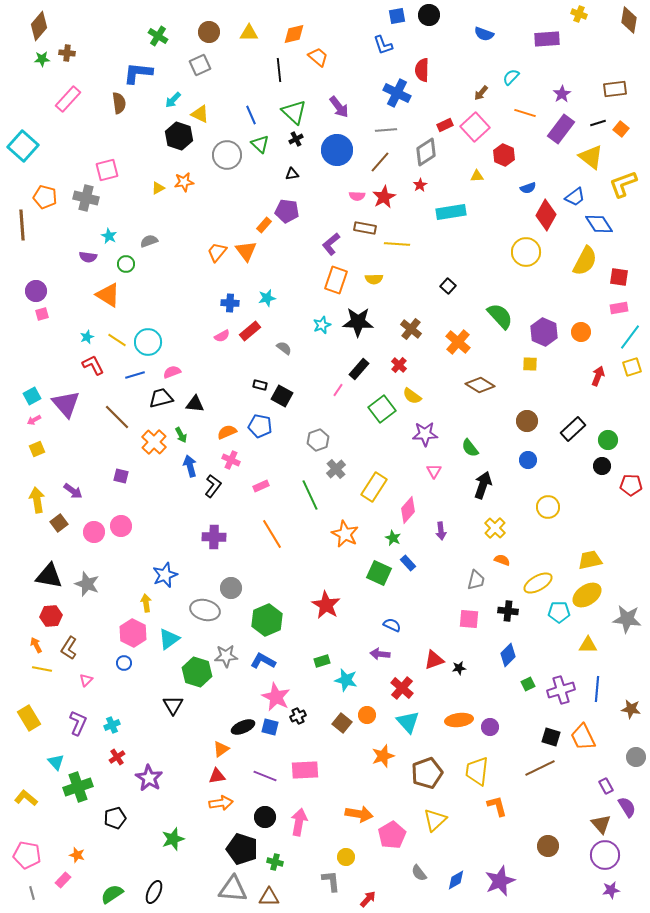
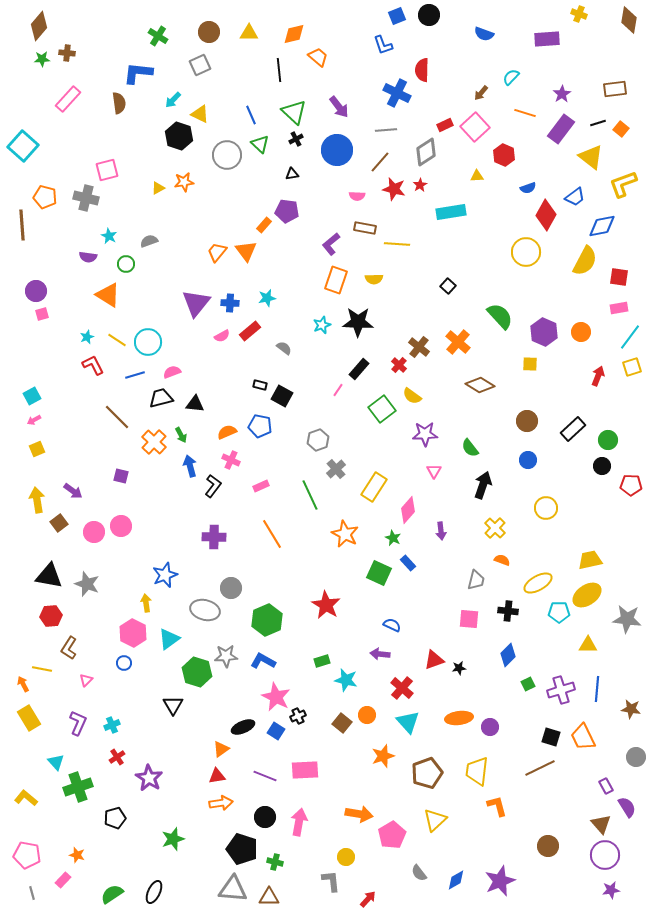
blue square at (397, 16): rotated 12 degrees counterclockwise
red star at (384, 197): moved 10 px right, 8 px up; rotated 30 degrees counterclockwise
blue diamond at (599, 224): moved 3 px right, 2 px down; rotated 68 degrees counterclockwise
brown cross at (411, 329): moved 8 px right, 18 px down
purple triangle at (66, 404): moved 130 px right, 101 px up; rotated 20 degrees clockwise
yellow circle at (548, 507): moved 2 px left, 1 px down
orange arrow at (36, 645): moved 13 px left, 39 px down
orange ellipse at (459, 720): moved 2 px up
blue square at (270, 727): moved 6 px right, 4 px down; rotated 18 degrees clockwise
